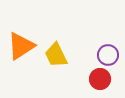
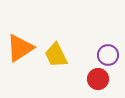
orange triangle: moved 1 px left, 2 px down
red circle: moved 2 px left
